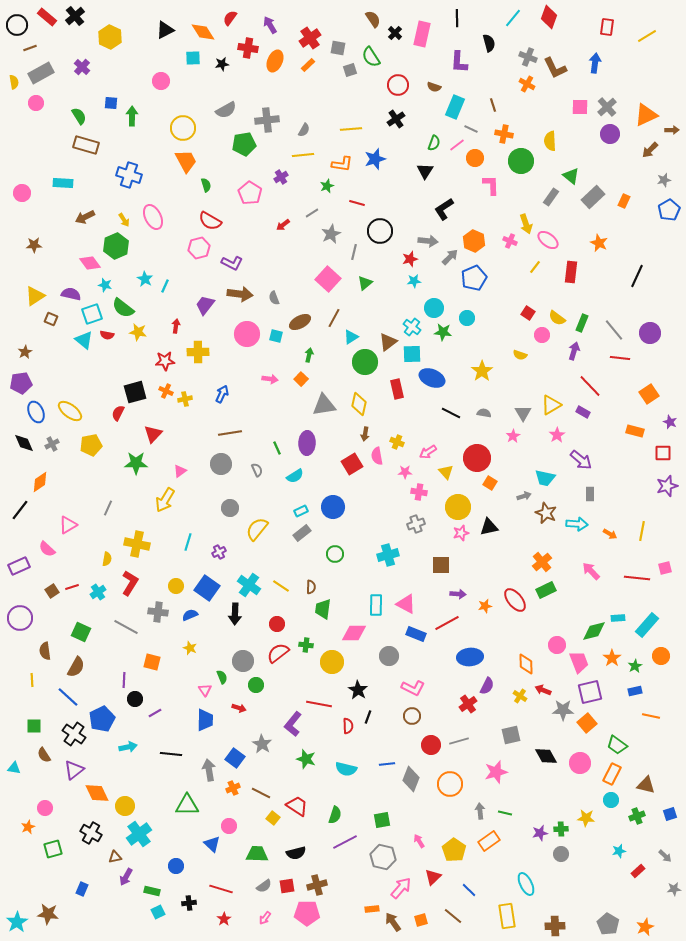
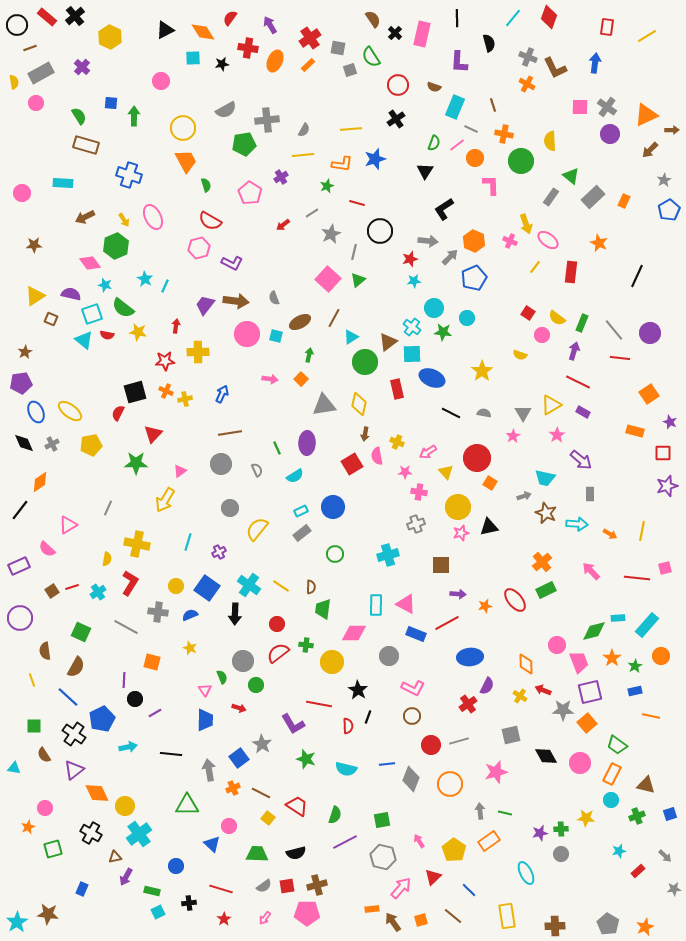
gray cross at (607, 107): rotated 12 degrees counterclockwise
green arrow at (132, 116): moved 2 px right
gray star at (664, 180): rotated 16 degrees counterclockwise
green triangle at (365, 283): moved 7 px left, 3 px up
brown arrow at (240, 294): moved 4 px left, 7 px down
red line at (590, 386): moved 12 px left, 4 px up; rotated 20 degrees counterclockwise
yellow line at (32, 680): rotated 16 degrees counterclockwise
purple L-shape at (293, 724): rotated 70 degrees counterclockwise
blue square at (235, 758): moved 4 px right; rotated 18 degrees clockwise
yellow square at (273, 818): moved 5 px left
cyan ellipse at (526, 884): moved 11 px up
